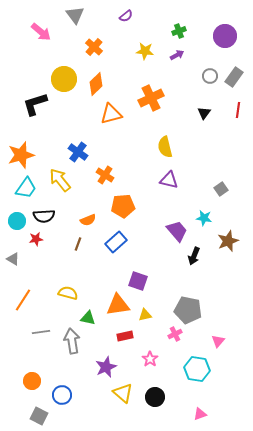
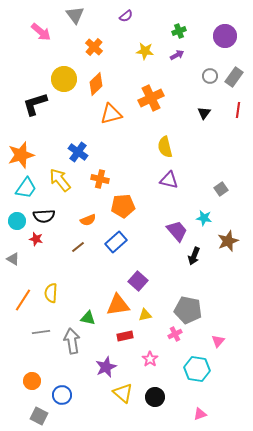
orange cross at (105, 175): moved 5 px left, 4 px down; rotated 18 degrees counterclockwise
red star at (36, 239): rotated 24 degrees clockwise
brown line at (78, 244): moved 3 px down; rotated 32 degrees clockwise
purple square at (138, 281): rotated 24 degrees clockwise
yellow semicircle at (68, 293): moved 17 px left; rotated 102 degrees counterclockwise
